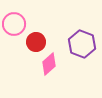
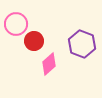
pink circle: moved 2 px right
red circle: moved 2 px left, 1 px up
